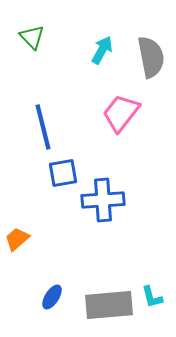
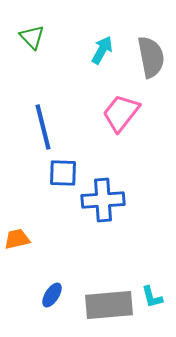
blue square: rotated 12 degrees clockwise
orange trapezoid: rotated 28 degrees clockwise
blue ellipse: moved 2 px up
